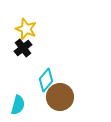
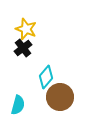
cyan diamond: moved 3 px up
